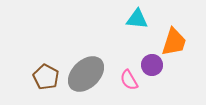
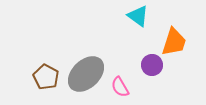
cyan triangle: moved 1 px right, 3 px up; rotated 30 degrees clockwise
pink semicircle: moved 9 px left, 7 px down
